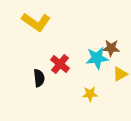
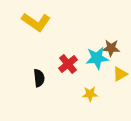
red cross: moved 8 px right; rotated 12 degrees clockwise
